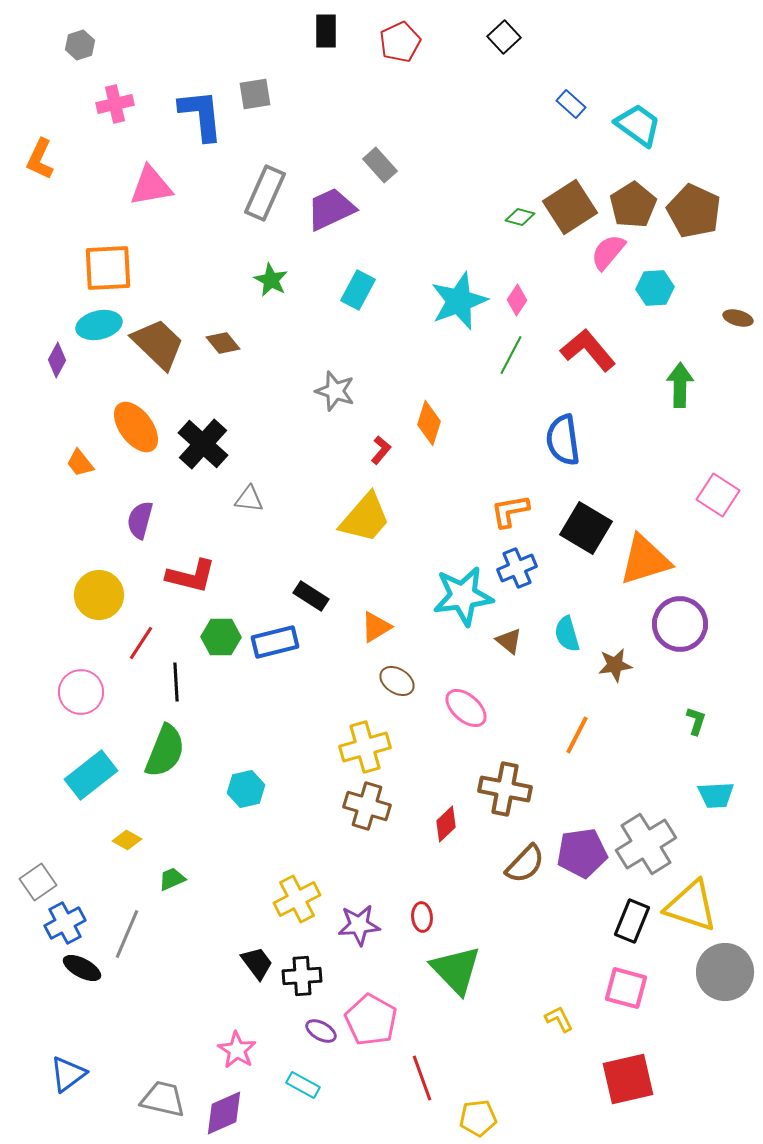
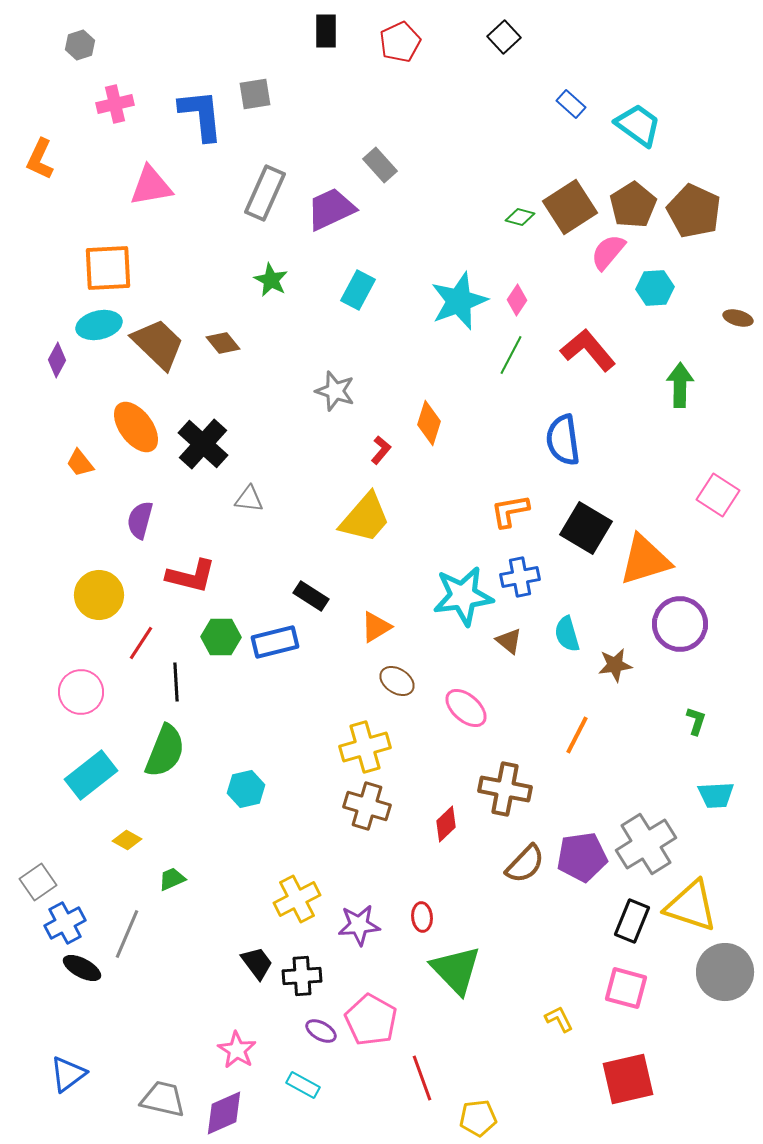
blue cross at (517, 568): moved 3 px right, 9 px down; rotated 12 degrees clockwise
purple pentagon at (582, 853): moved 4 px down
